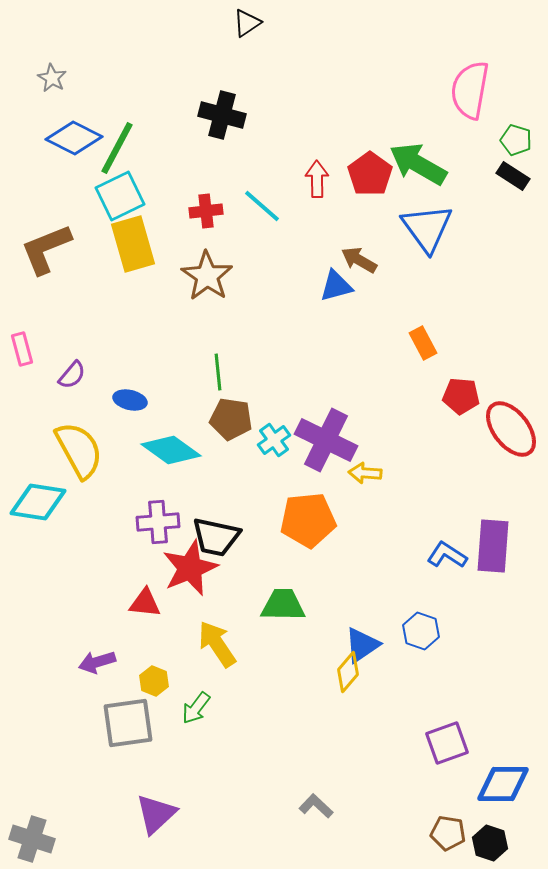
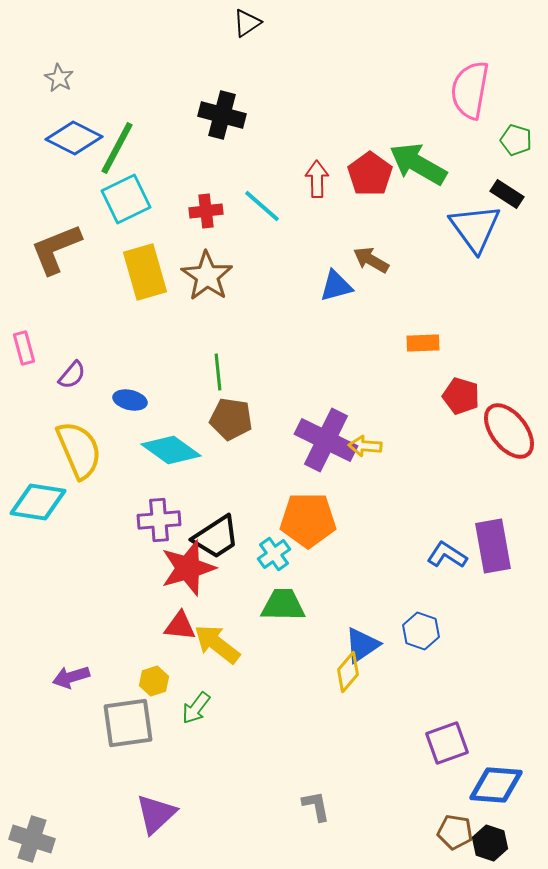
gray star at (52, 78): moved 7 px right
black rectangle at (513, 176): moved 6 px left, 18 px down
cyan square at (120, 196): moved 6 px right, 3 px down
blue triangle at (427, 228): moved 48 px right
yellow rectangle at (133, 244): moved 12 px right, 28 px down
brown L-shape at (46, 249): moved 10 px right
brown arrow at (359, 260): moved 12 px right
orange rectangle at (423, 343): rotated 64 degrees counterclockwise
pink rectangle at (22, 349): moved 2 px right, 1 px up
red pentagon at (461, 396): rotated 12 degrees clockwise
red ellipse at (511, 429): moved 2 px left, 2 px down
cyan cross at (274, 440): moved 114 px down
yellow semicircle at (79, 450): rotated 6 degrees clockwise
yellow arrow at (365, 473): moved 27 px up
orange pentagon at (308, 520): rotated 6 degrees clockwise
purple cross at (158, 522): moved 1 px right, 2 px up
black trapezoid at (216, 537): rotated 45 degrees counterclockwise
purple rectangle at (493, 546): rotated 14 degrees counterclockwise
red star at (190, 568): moved 2 px left; rotated 6 degrees clockwise
red triangle at (145, 603): moved 35 px right, 23 px down
yellow arrow at (217, 644): rotated 18 degrees counterclockwise
purple arrow at (97, 662): moved 26 px left, 15 px down
yellow hexagon at (154, 681): rotated 20 degrees clockwise
blue diamond at (503, 784): moved 7 px left, 1 px down; rotated 4 degrees clockwise
gray L-shape at (316, 806): rotated 36 degrees clockwise
brown pentagon at (448, 833): moved 7 px right, 1 px up
